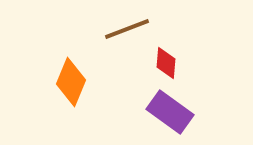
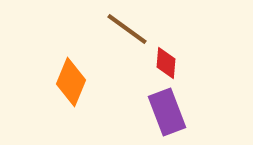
brown line: rotated 57 degrees clockwise
purple rectangle: moved 3 px left; rotated 33 degrees clockwise
